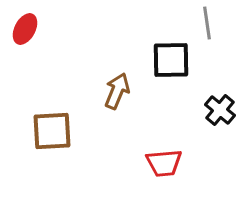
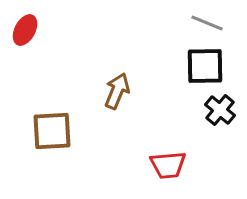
gray line: rotated 60 degrees counterclockwise
red ellipse: moved 1 px down
black square: moved 34 px right, 6 px down
red trapezoid: moved 4 px right, 2 px down
